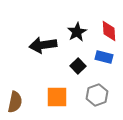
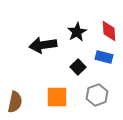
black square: moved 1 px down
